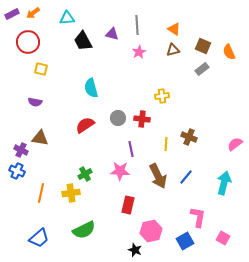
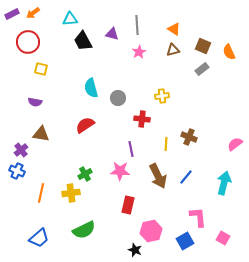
cyan triangle at (67, 18): moved 3 px right, 1 px down
gray circle at (118, 118): moved 20 px up
brown triangle at (40, 138): moved 1 px right, 4 px up
purple cross at (21, 150): rotated 24 degrees clockwise
pink L-shape at (198, 217): rotated 15 degrees counterclockwise
